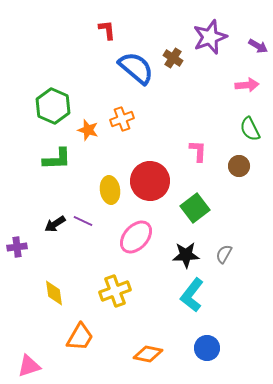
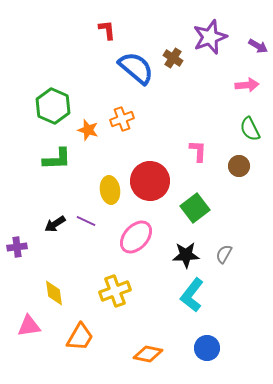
purple line: moved 3 px right
pink triangle: moved 40 px up; rotated 10 degrees clockwise
